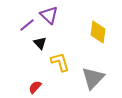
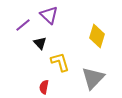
purple line: moved 4 px left
yellow diamond: moved 1 px left, 4 px down; rotated 10 degrees clockwise
red semicircle: moved 9 px right; rotated 32 degrees counterclockwise
